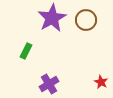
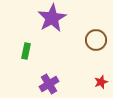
brown circle: moved 10 px right, 20 px down
green rectangle: rotated 14 degrees counterclockwise
red star: rotated 24 degrees clockwise
